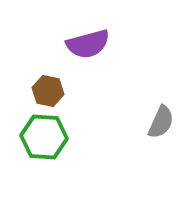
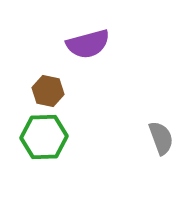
gray semicircle: moved 16 px down; rotated 44 degrees counterclockwise
green hexagon: rotated 6 degrees counterclockwise
